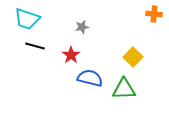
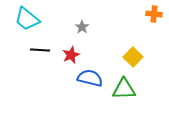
cyan trapezoid: rotated 20 degrees clockwise
gray star: rotated 24 degrees counterclockwise
black line: moved 5 px right, 4 px down; rotated 12 degrees counterclockwise
red star: rotated 12 degrees clockwise
